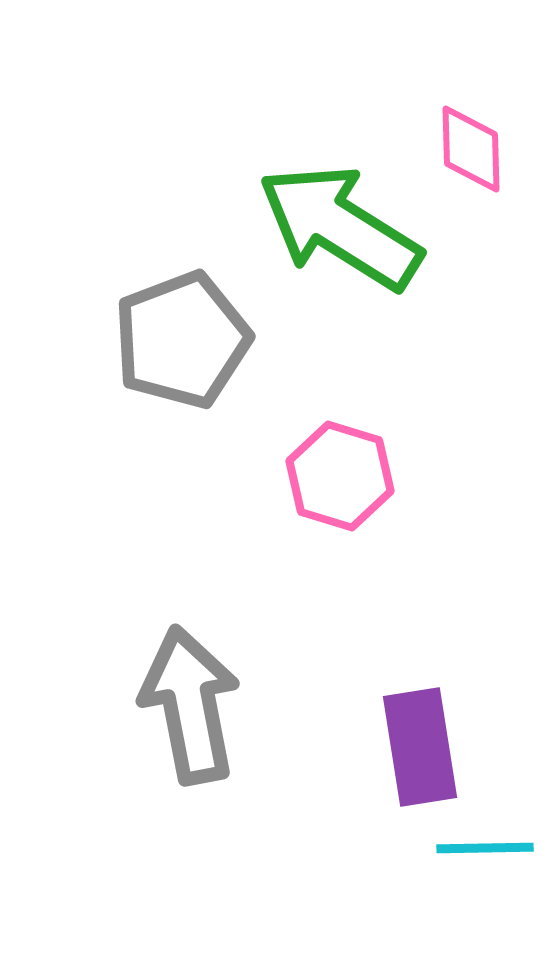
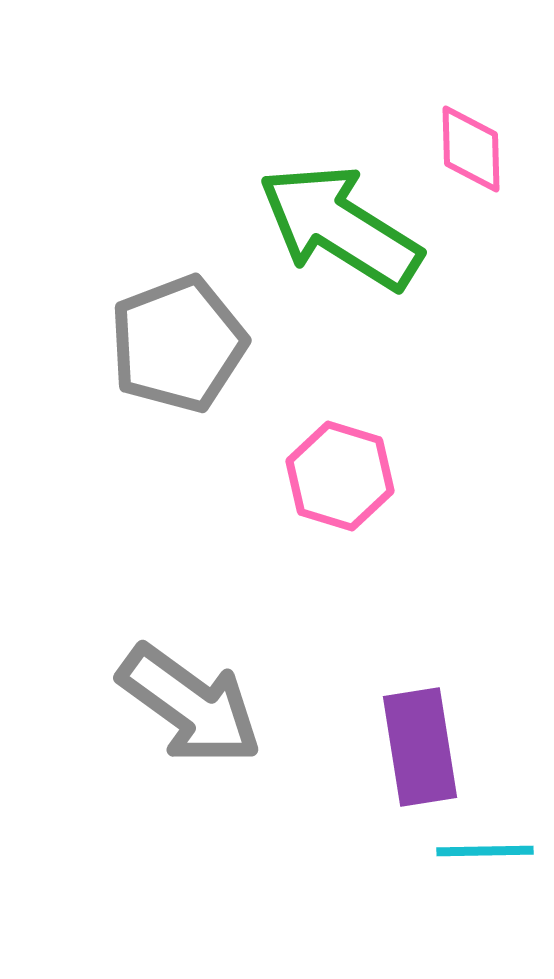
gray pentagon: moved 4 px left, 4 px down
gray arrow: rotated 137 degrees clockwise
cyan line: moved 3 px down
